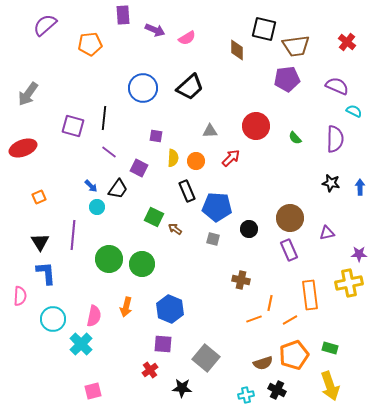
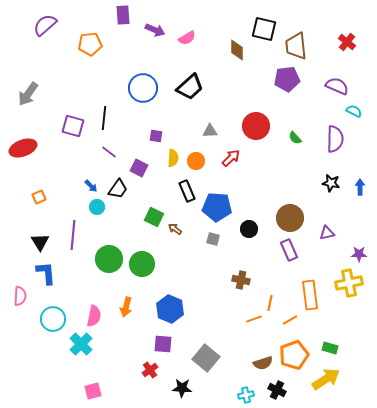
brown trapezoid at (296, 46): rotated 92 degrees clockwise
yellow arrow at (330, 386): moved 4 px left, 7 px up; rotated 104 degrees counterclockwise
